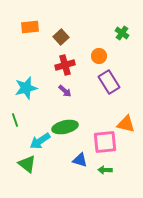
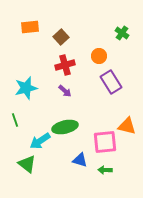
purple rectangle: moved 2 px right
orange triangle: moved 1 px right, 2 px down
